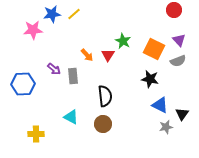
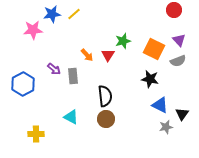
green star: rotated 28 degrees clockwise
blue hexagon: rotated 25 degrees counterclockwise
brown circle: moved 3 px right, 5 px up
